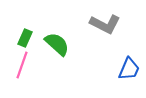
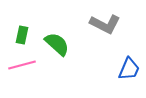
green rectangle: moved 3 px left, 3 px up; rotated 12 degrees counterclockwise
pink line: rotated 56 degrees clockwise
